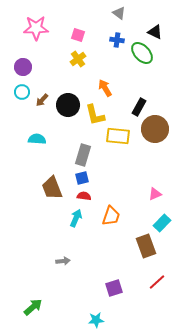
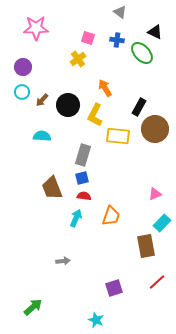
gray triangle: moved 1 px right, 1 px up
pink square: moved 10 px right, 3 px down
yellow L-shape: rotated 40 degrees clockwise
cyan semicircle: moved 5 px right, 3 px up
brown rectangle: rotated 10 degrees clockwise
cyan star: rotated 28 degrees clockwise
